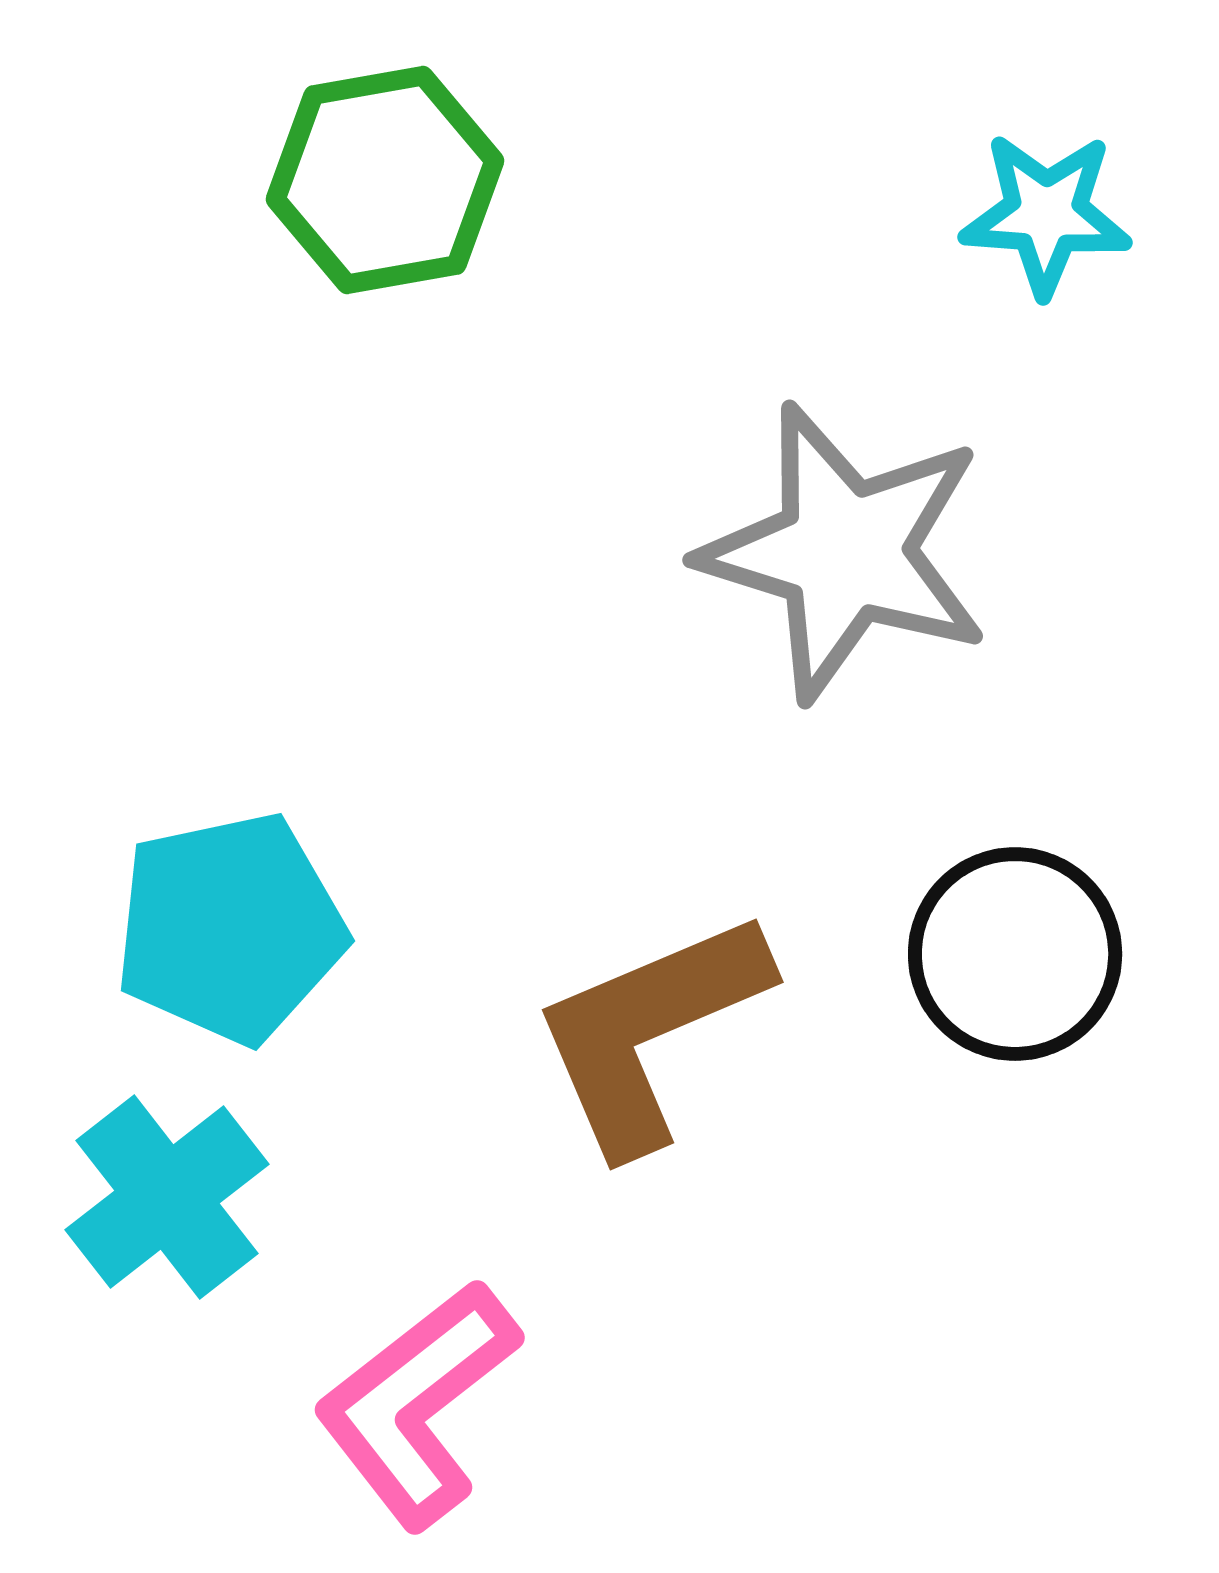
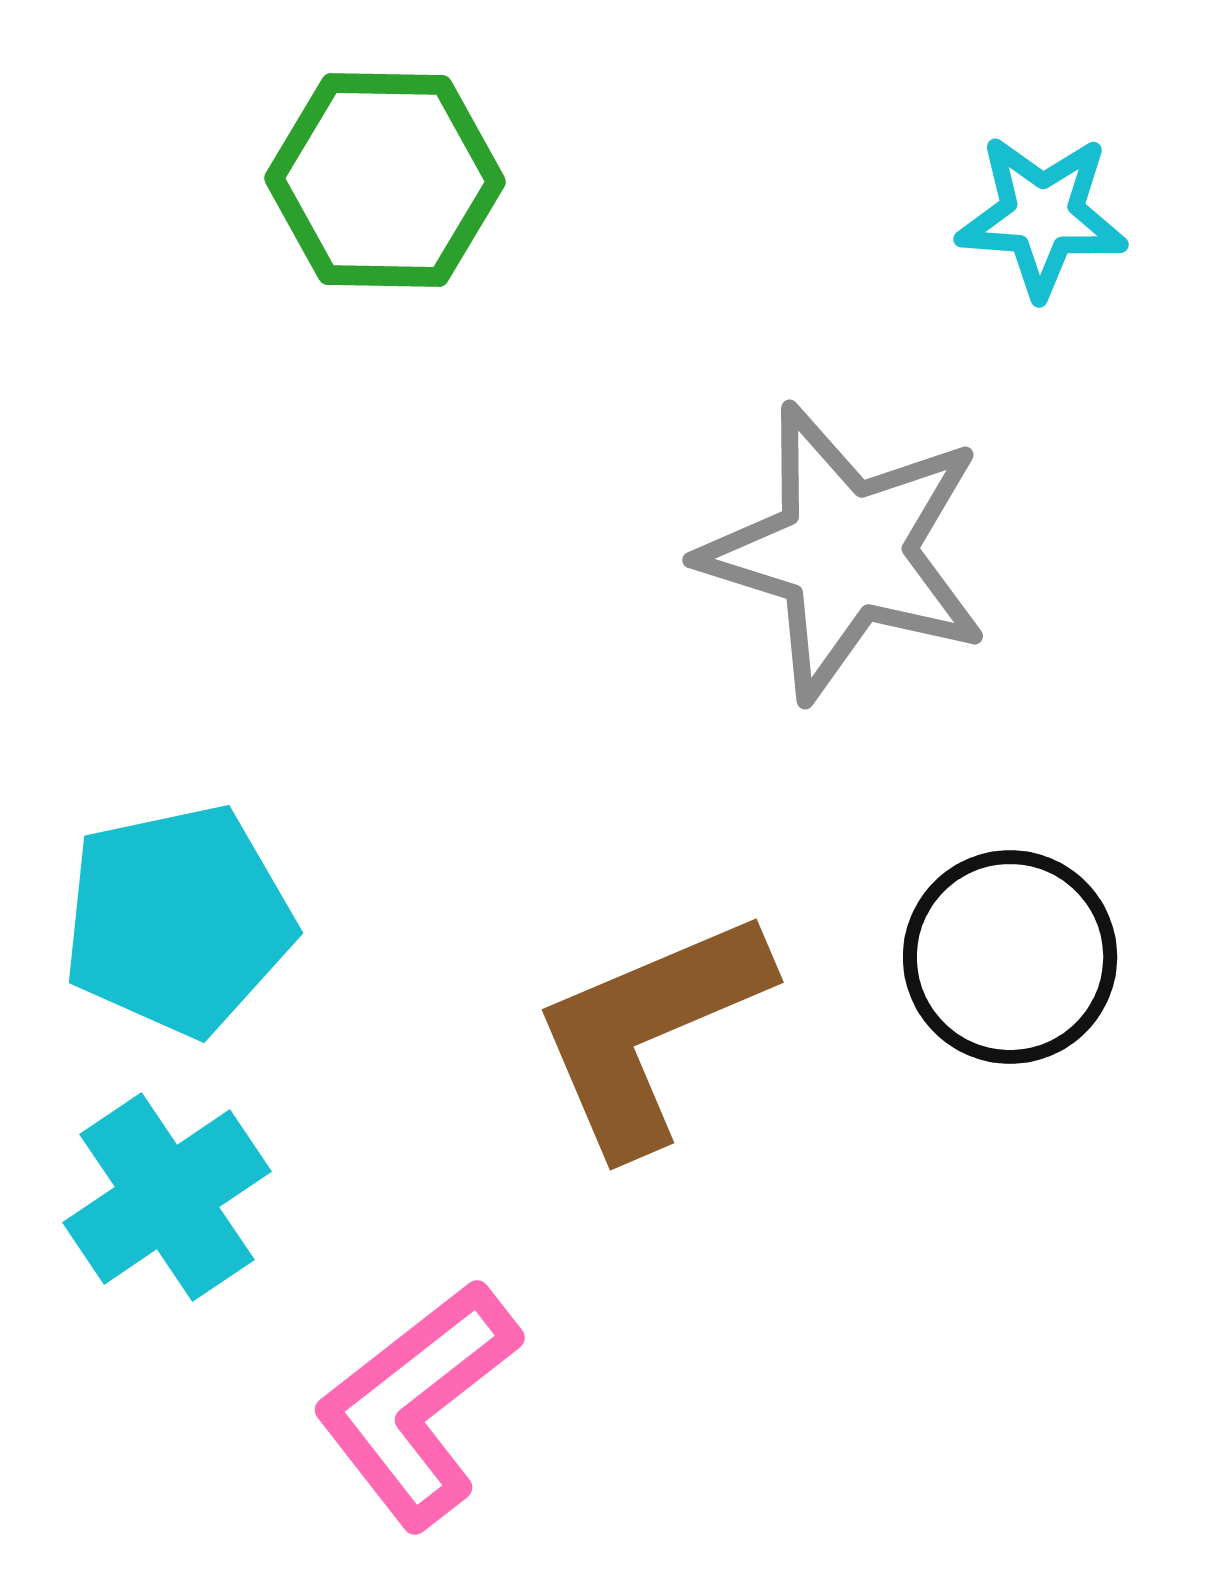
green hexagon: rotated 11 degrees clockwise
cyan star: moved 4 px left, 2 px down
cyan pentagon: moved 52 px left, 8 px up
black circle: moved 5 px left, 3 px down
cyan cross: rotated 4 degrees clockwise
